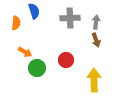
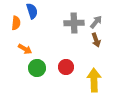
blue semicircle: moved 2 px left
gray cross: moved 4 px right, 5 px down
gray arrow: rotated 32 degrees clockwise
orange arrow: moved 3 px up
red circle: moved 7 px down
